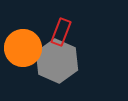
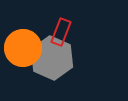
gray hexagon: moved 5 px left, 3 px up
